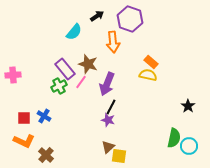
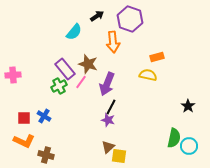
orange rectangle: moved 6 px right, 5 px up; rotated 56 degrees counterclockwise
brown cross: rotated 28 degrees counterclockwise
